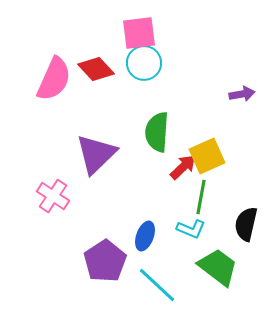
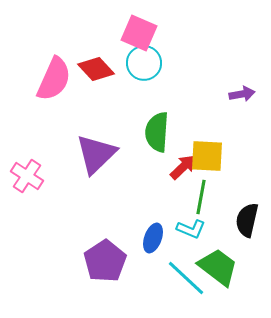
pink square: rotated 30 degrees clockwise
yellow square: rotated 27 degrees clockwise
pink cross: moved 26 px left, 20 px up
black semicircle: moved 1 px right, 4 px up
blue ellipse: moved 8 px right, 2 px down
cyan line: moved 29 px right, 7 px up
